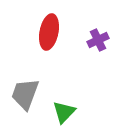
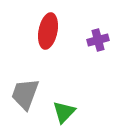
red ellipse: moved 1 px left, 1 px up
purple cross: rotated 10 degrees clockwise
